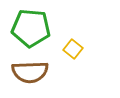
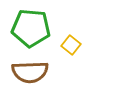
yellow square: moved 2 px left, 4 px up
